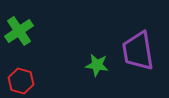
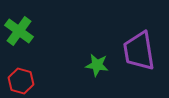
green cross: rotated 20 degrees counterclockwise
purple trapezoid: moved 1 px right
